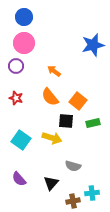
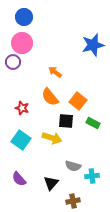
pink circle: moved 2 px left
purple circle: moved 3 px left, 4 px up
orange arrow: moved 1 px right, 1 px down
red star: moved 6 px right, 10 px down
green rectangle: rotated 40 degrees clockwise
cyan cross: moved 17 px up
